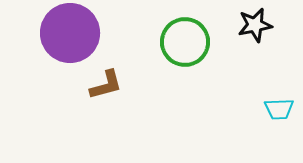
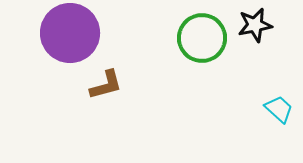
green circle: moved 17 px right, 4 px up
cyan trapezoid: rotated 136 degrees counterclockwise
